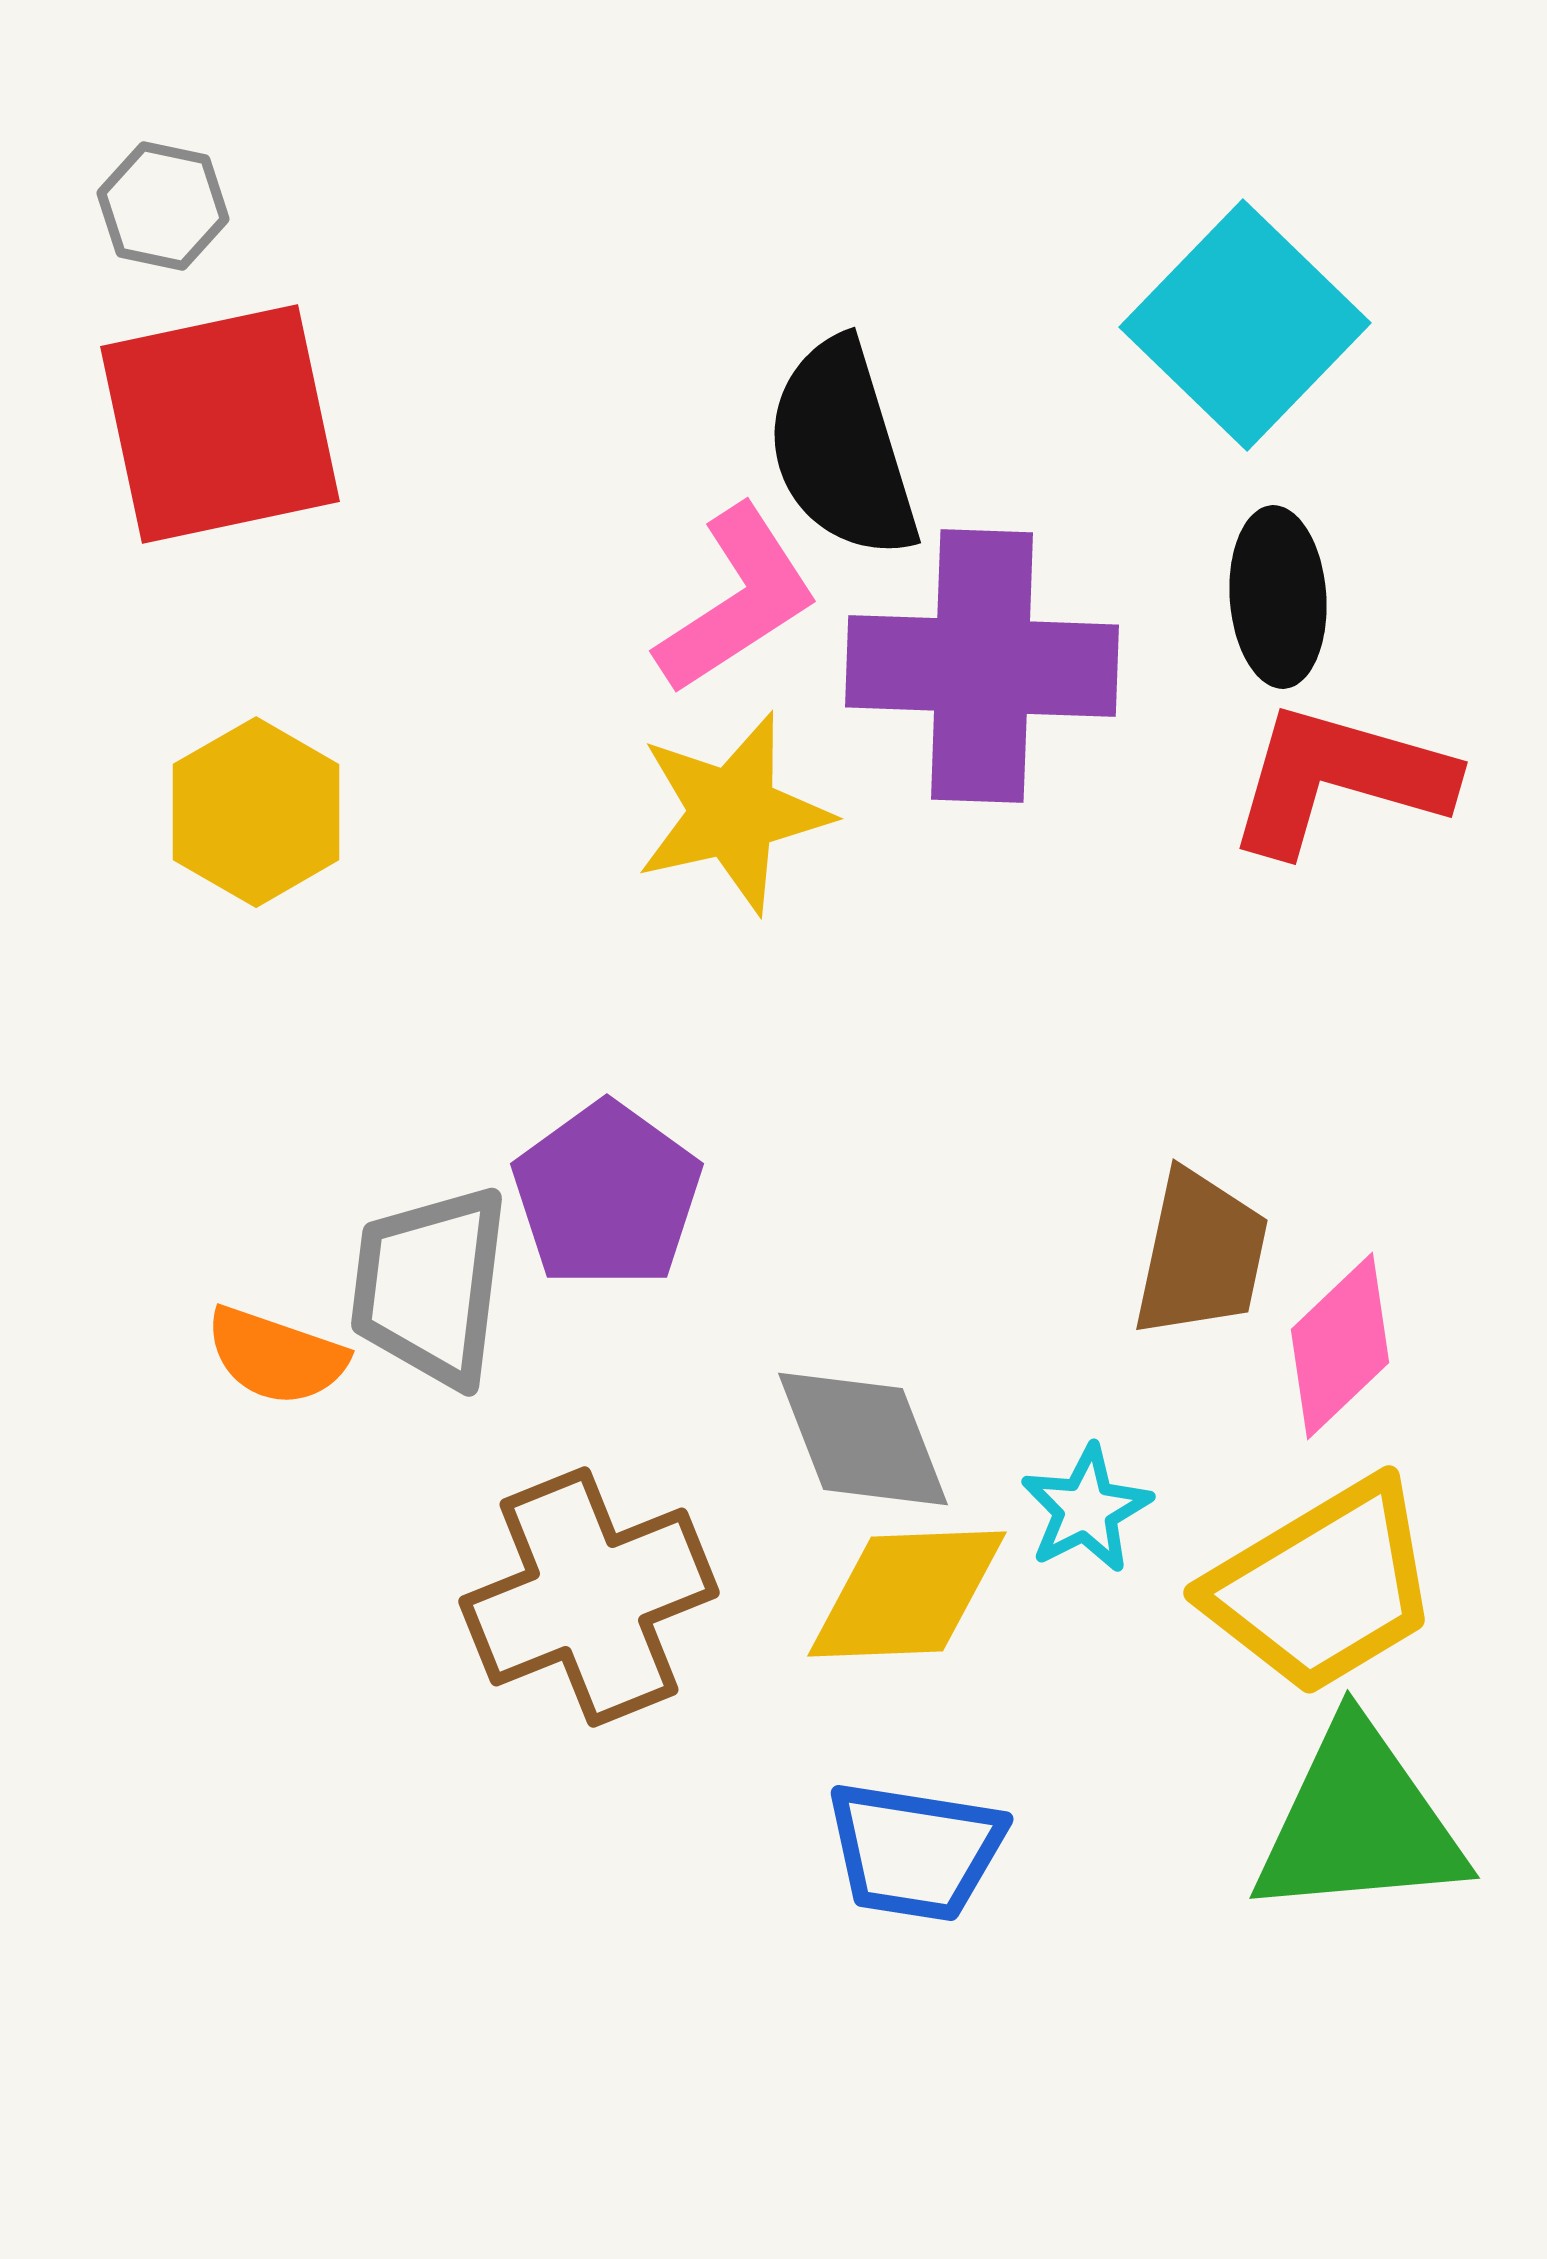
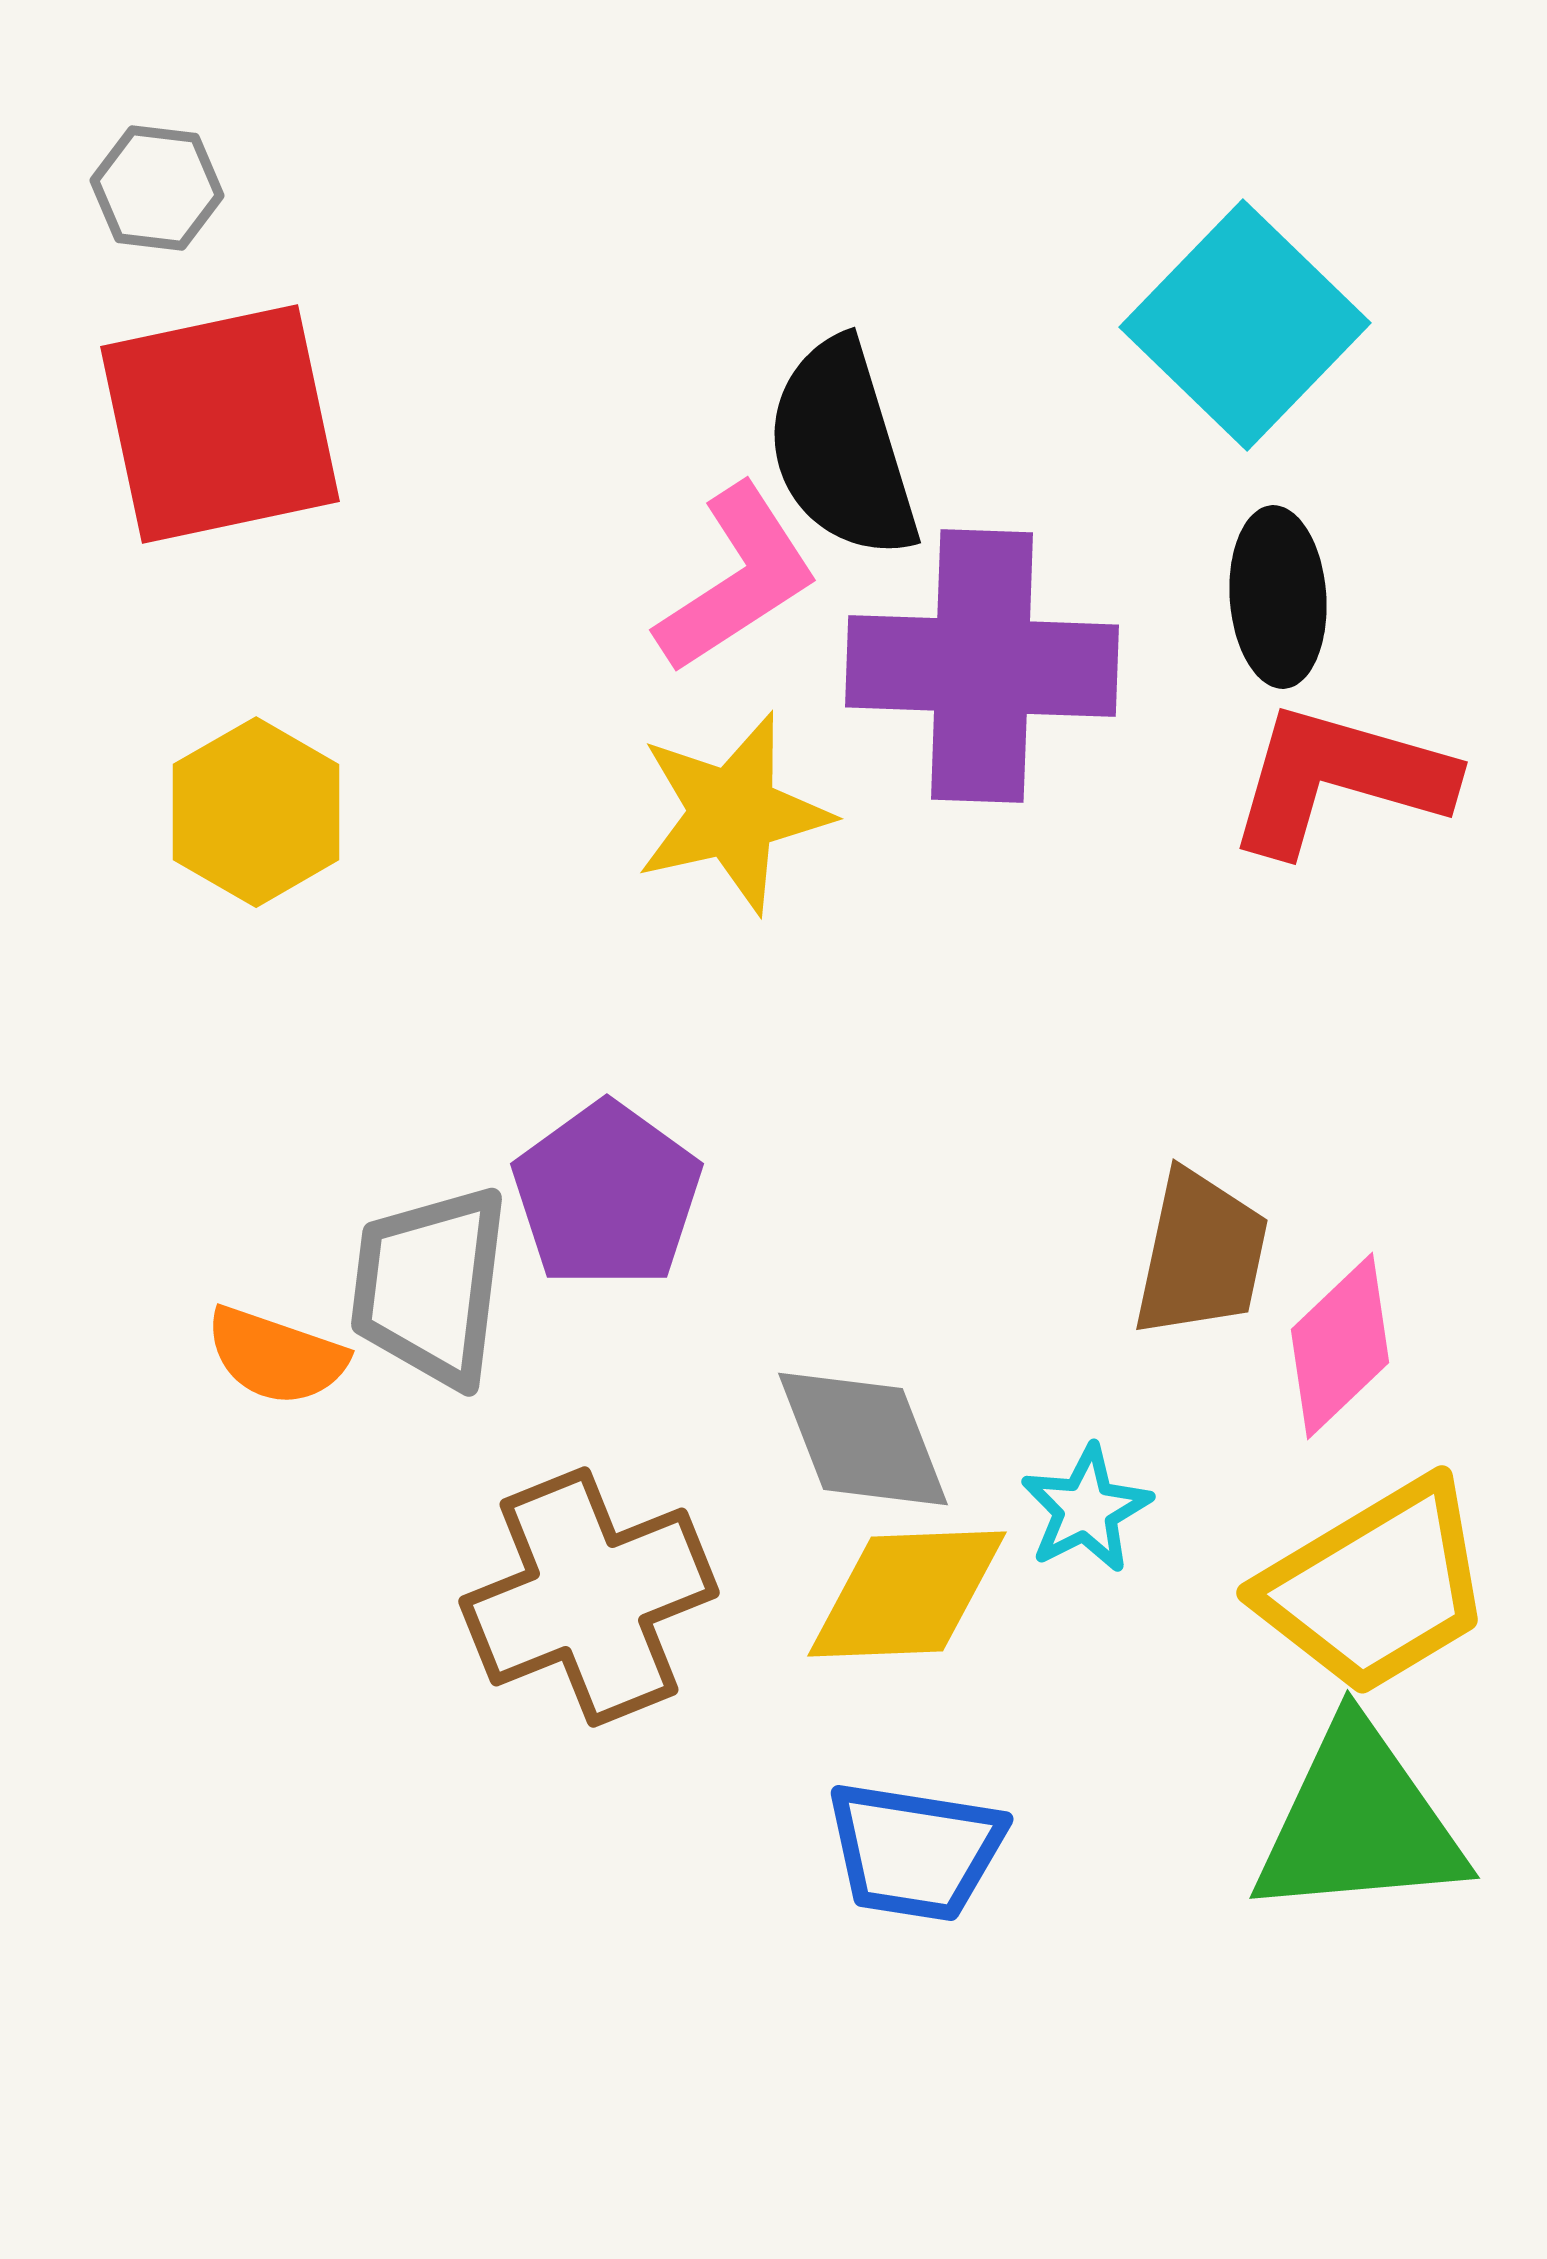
gray hexagon: moved 6 px left, 18 px up; rotated 5 degrees counterclockwise
pink L-shape: moved 21 px up
yellow trapezoid: moved 53 px right
